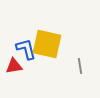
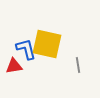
gray line: moved 2 px left, 1 px up
